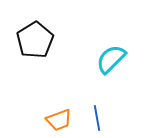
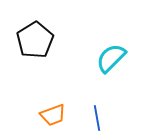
cyan semicircle: moved 1 px up
orange trapezoid: moved 6 px left, 5 px up
